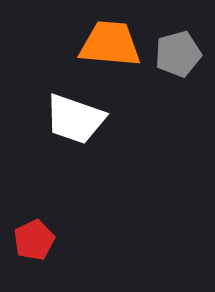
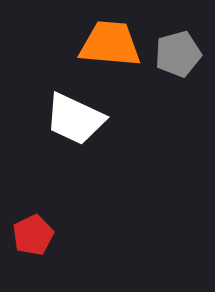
white trapezoid: rotated 6 degrees clockwise
red pentagon: moved 1 px left, 5 px up
